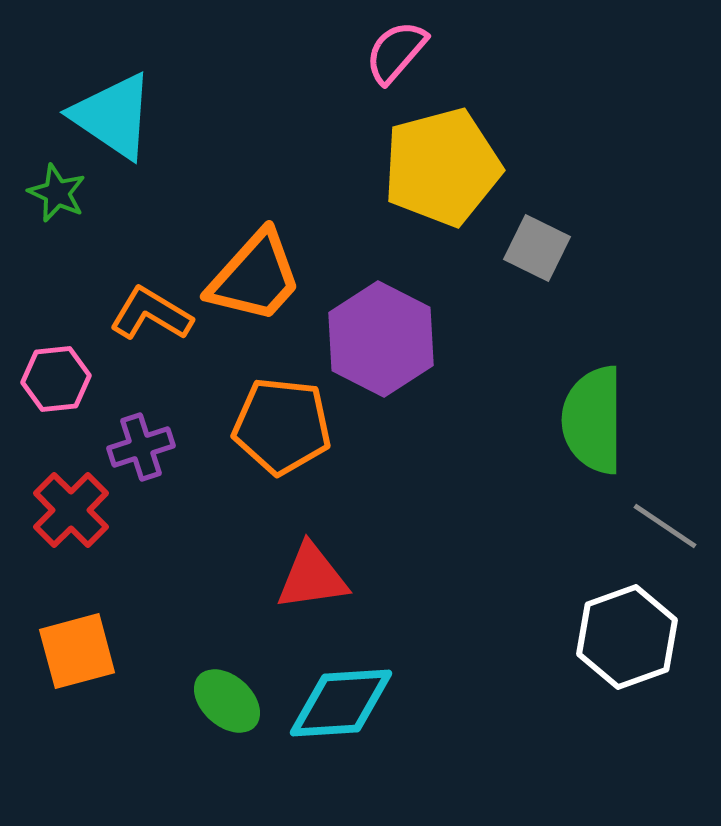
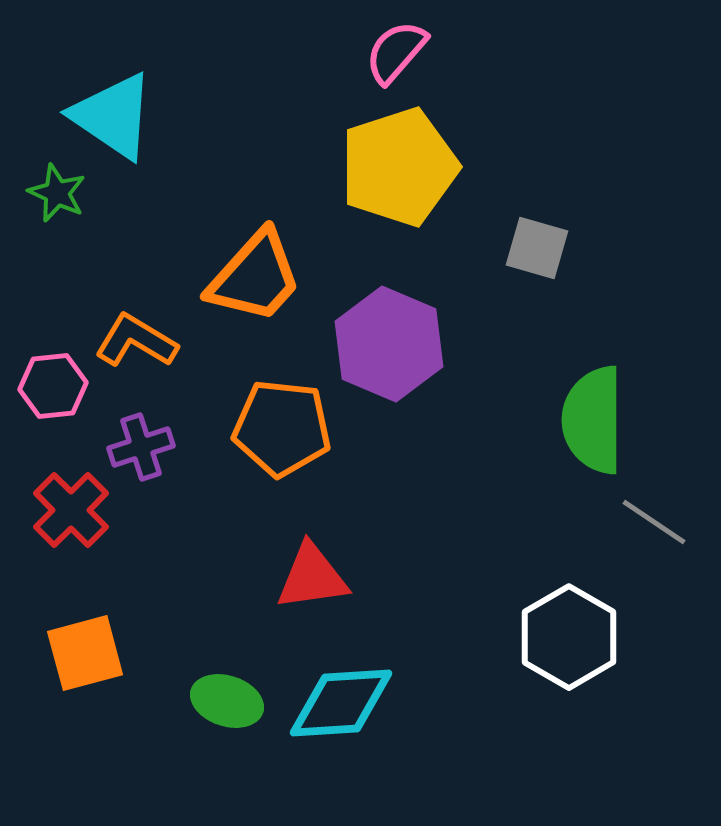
yellow pentagon: moved 43 px left; rotated 3 degrees counterclockwise
gray square: rotated 10 degrees counterclockwise
orange L-shape: moved 15 px left, 27 px down
purple hexagon: moved 8 px right, 5 px down; rotated 4 degrees counterclockwise
pink hexagon: moved 3 px left, 7 px down
orange pentagon: moved 2 px down
gray line: moved 11 px left, 4 px up
white hexagon: moved 58 px left; rotated 10 degrees counterclockwise
orange square: moved 8 px right, 2 px down
green ellipse: rotated 24 degrees counterclockwise
